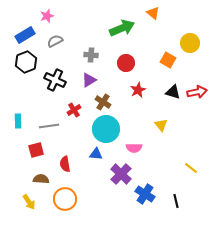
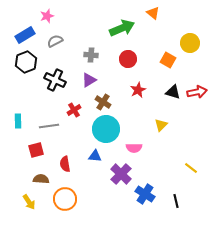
red circle: moved 2 px right, 4 px up
yellow triangle: rotated 24 degrees clockwise
blue triangle: moved 1 px left, 2 px down
